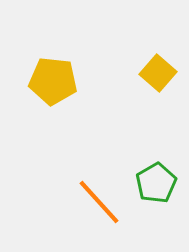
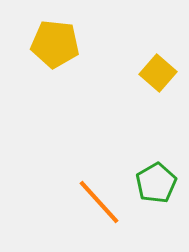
yellow pentagon: moved 2 px right, 37 px up
